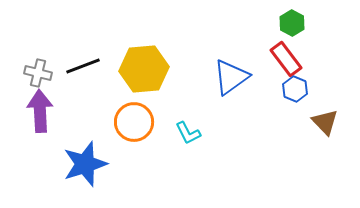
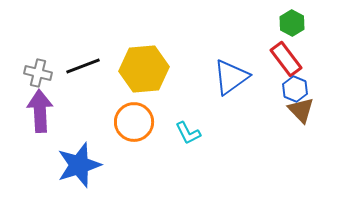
brown triangle: moved 24 px left, 12 px up
blue star: moved 6 px left, 1 px down
